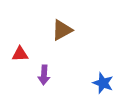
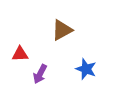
purple arrow: moved 4 px left, 1 px up; rotated 24 degrees clockwise
blue star: moved 17 px left, 14 px up
